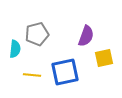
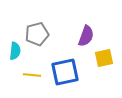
cyan semicircle: moved 2 px down
